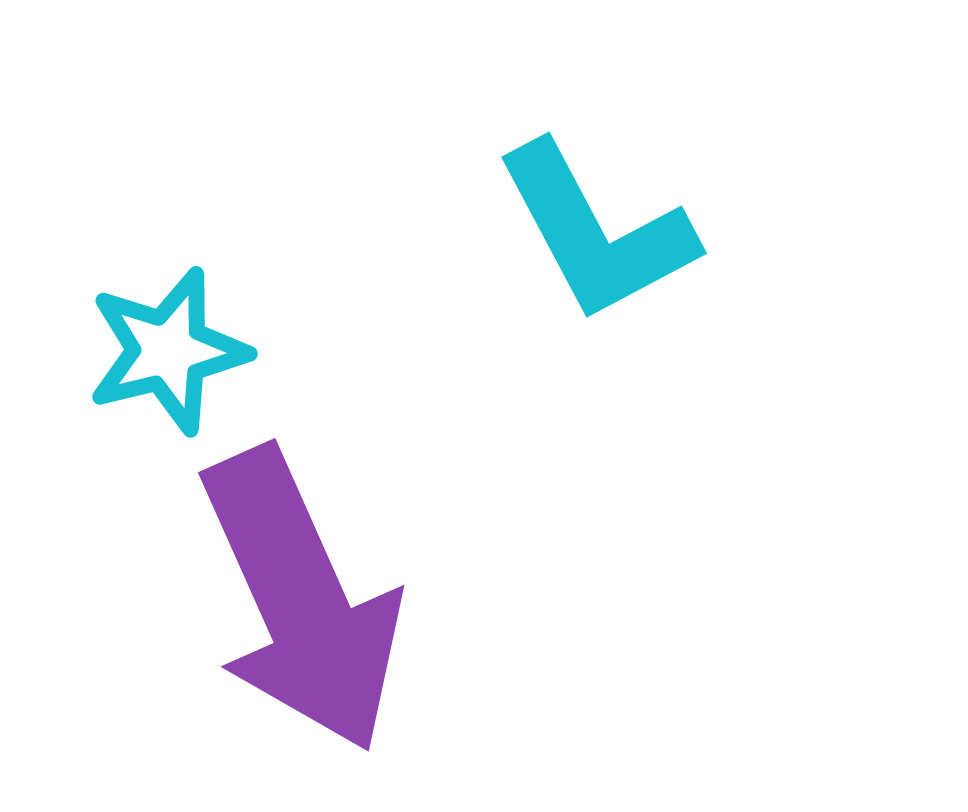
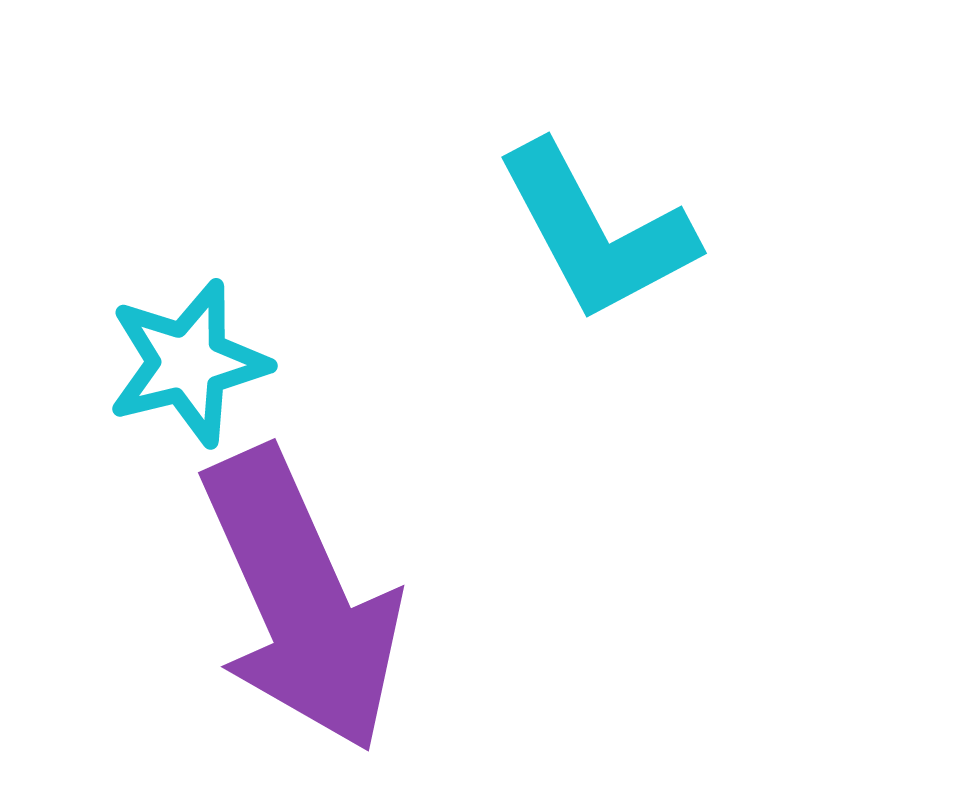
cyan star: moved 20 px right, 12 px down
